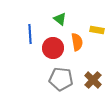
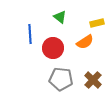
green triangle: moved 2 px up
yellow rectangle: moved 7 px up; rotated 24 degrees counterclockwise
orange semicircle: moved 8 px right; rotated 66 degrees clockwise
